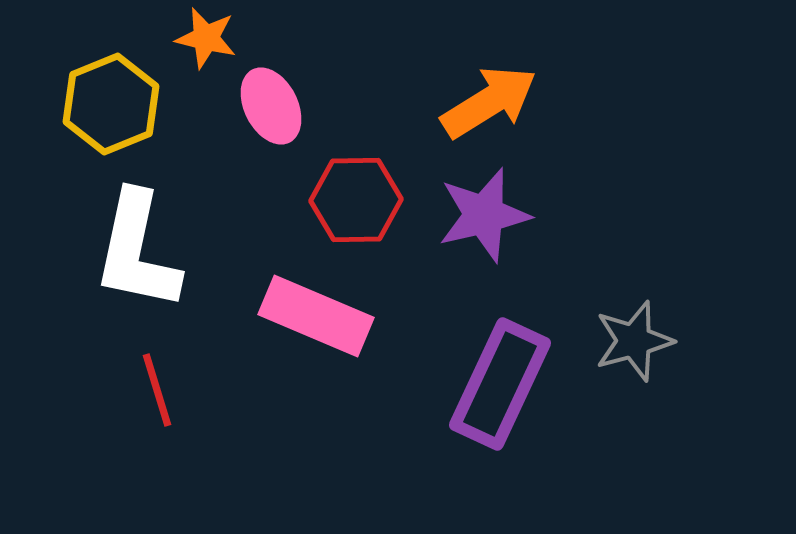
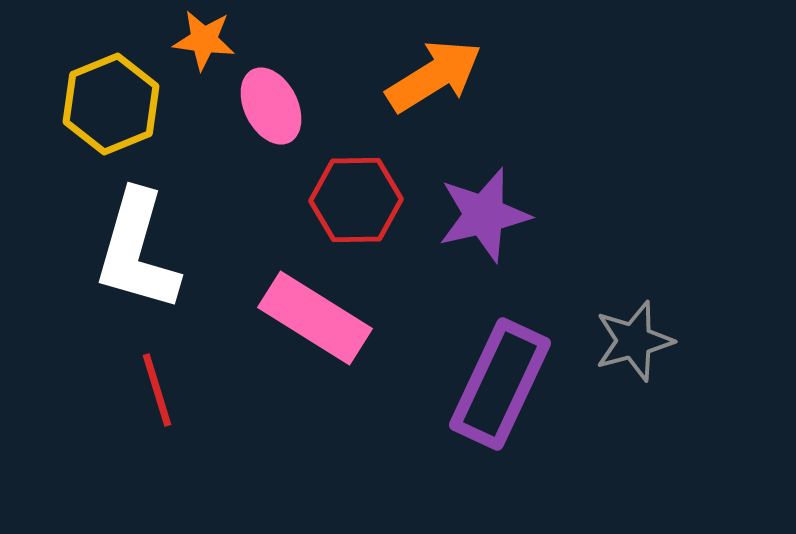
orange star: moved 2 px left, 2 px down; rotated 6 degrees counterclockwise
orange arrow: moved 55 px left, 26 px up
white L-shape: rotated 4 degrees clockwise
pink rectangle: moved 1 px left, 2 px down; rotated 9 degrees clockwise
